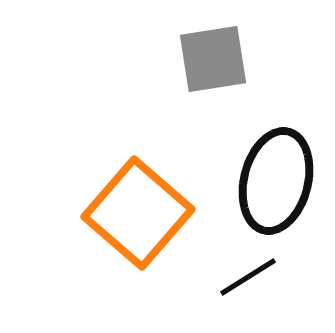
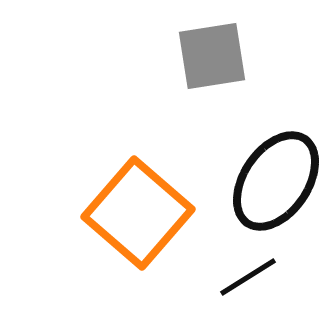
gray square: moved 1 px left, 3 px up
black ellipse: rotated 20 degrees clockwise
